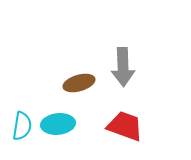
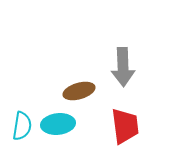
brown ellipse: moved 8 px down
red trapezoid: rotated 63 degrees clockwise
